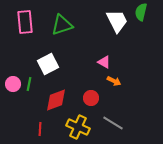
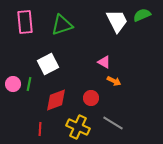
green semicircle: moved 1 px right, 3 px down; rotated 54 degrees clockwise
